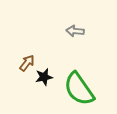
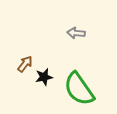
gray arrow: moved 1 px right, 2 px down
brown arrow: moved 2 px left, 1 px down
